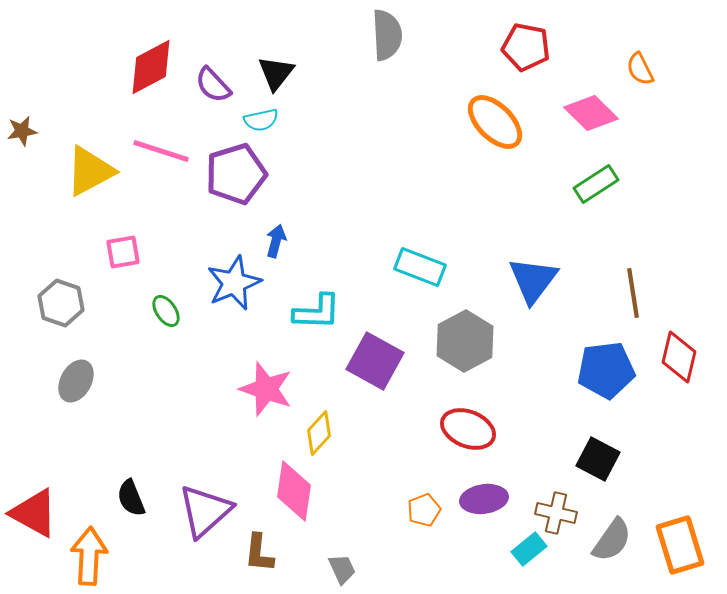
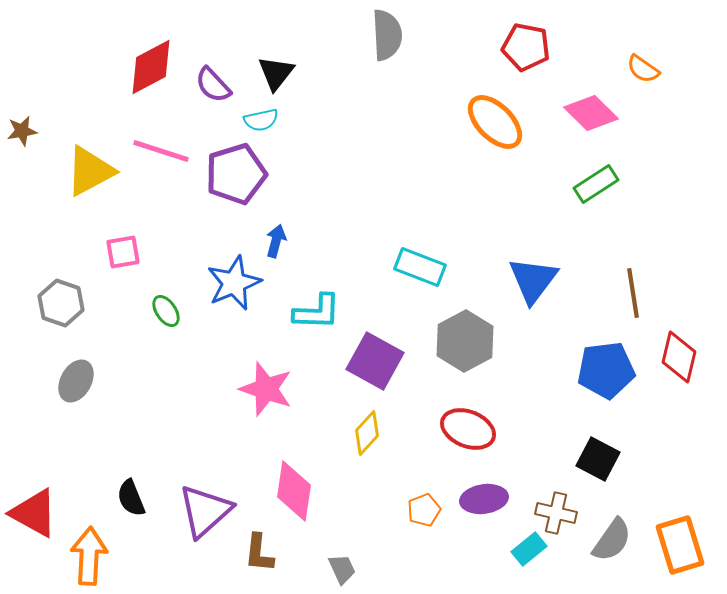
orange semicircle at (640, 69): moved 3 px right; rotated 28 degrees counterclockwise
yellow diamond at (319, 433): moved 48 px right
